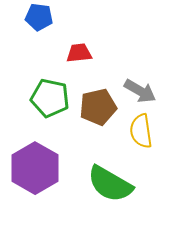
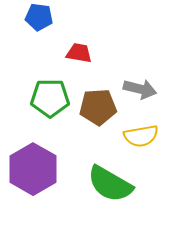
red trapezoid: rotated 16 degrees clockwise
gray arrow: moved 2 px up; rotated 16 degrees counterclockwise
green pentagon: rotated 12 degrees counterclockwise
brown pentagon: rotated 9 degrees clockwise
yellow semicircle: moved 5 px down; rotated 92 degrees counterclockwise
purple hexagon: moved 2 px left, 1 px down
